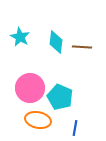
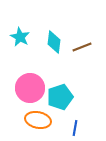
cyan diamond: moved 2 px left
brown line: rotated 24 degrees counterclockwise
cyan pentagon: rotated 30 degrees clockwise
